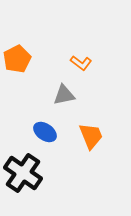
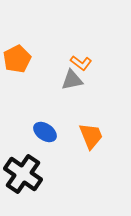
gray triangle: moved 8 px right, 15 px up
black cross: moved 1 px down
